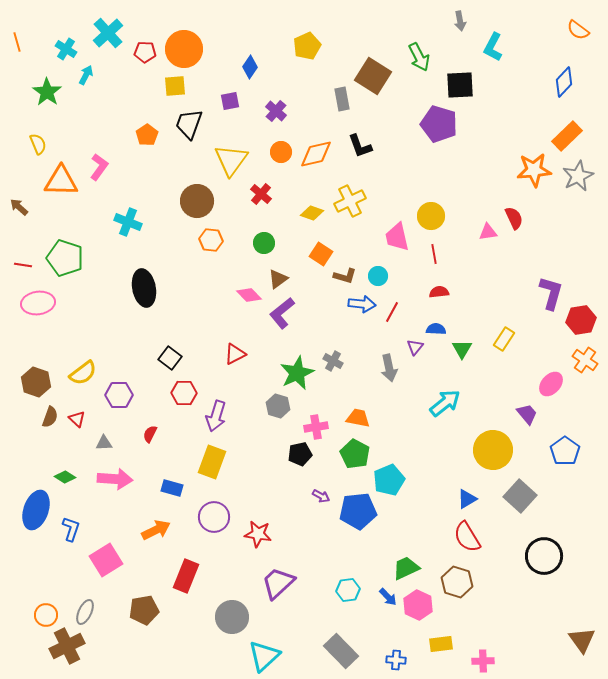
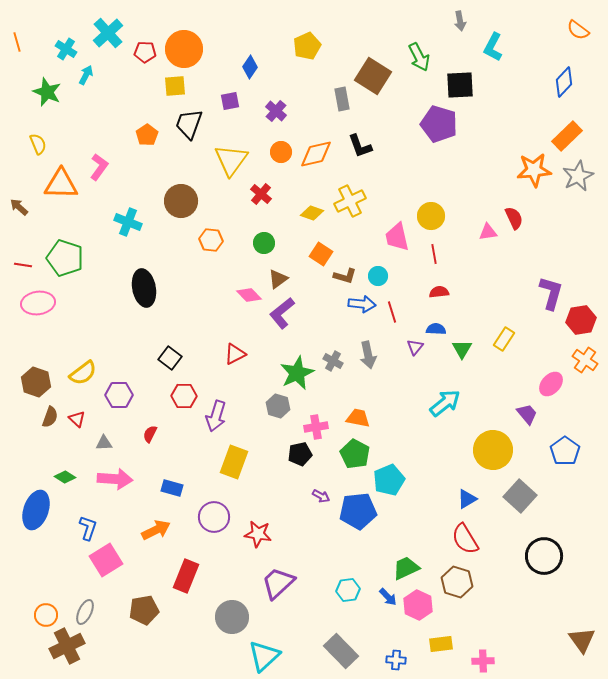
green star at (47, 92): rotated 12 degrees counterclockwise
orange triangle at (61, 181): moved 3 px down
brown circle at (197, 201): moved 16 px left
red line at (392, 312): rotated 45 degrees counterclockwise
gray arrow at (389, 368): moved 21 px left, 13 px up
red hexagon at (184, 393): moved 3 px down
yellow rectangle at (212, 462): moved 22 px right
blue L-shape at (71, 529): moved 17 px right, 1 px up
red semicircle at (467, 537): moved 2 px left, 2 px down
